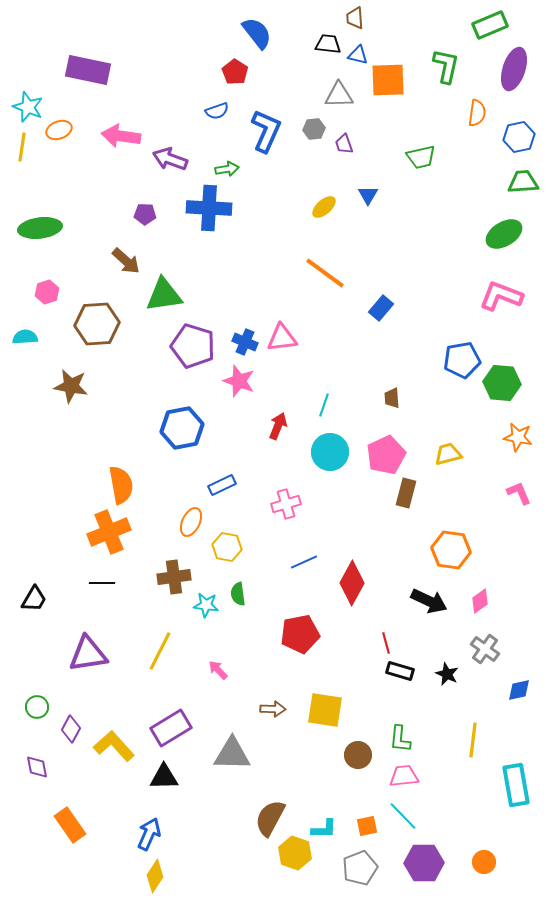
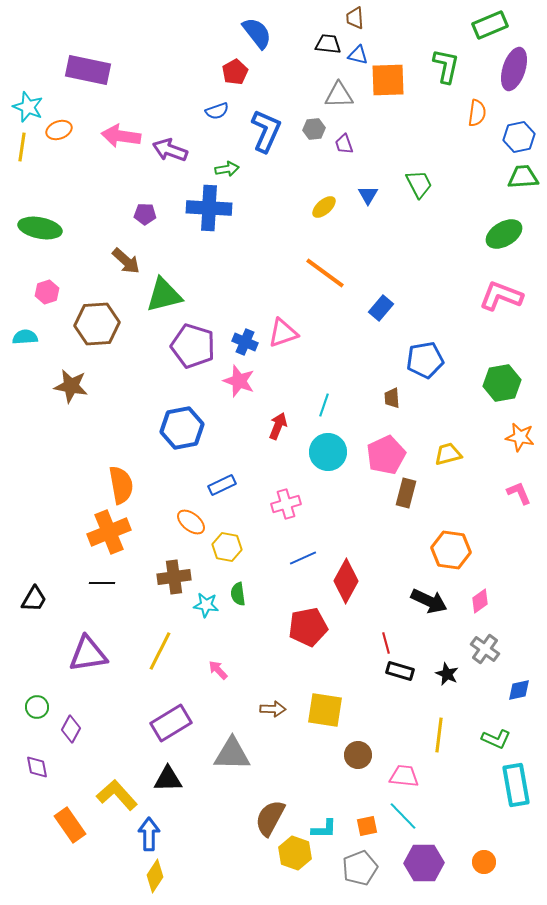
red pentagon at (235, 72): rotated 10 degrees clockwise
green trapezoid at (421, 157): moved 2 px left, 27 px down; rotated 104 degrees counterclockwise
purple arrow at (170, 159): moved 9 px up
green trapezoid at (523, 182): moved 5 px up
green ellipse at (40, 228): rotated 18 degrees clockwise
green triangle at (164, 295): rotated 6 degrees counterclockwise
pink triangle at (282, 338): moved 1 px right, 5 px up; rotated 12 degrees counterclockwise
blue pentagon at (462, 360): moved 37 px left
green hexagon at (502, 383): rotated 15 degrees counterclockwise
orange star at (518, 437): moved 2 px right
cyan circle at (330, 452): moved 2 px left
orange ellipse at (191, 522): rotated 76 degrees counterclockwise
blue line at (304, 562): moved 1 px left, 4 px up
red diamond at (352, 583): moved 6 px left, 2 px up
red pentagon at (300, 634): moved 8 px right, 7 px up
purple rectangle at (171, 728): moved 5 px up
green L-shape at (400, 739): moved 96 px right; rotated 72 degrees counterclockwise
yellow line at (473, 740): moved 34 px left, 5 px up
yellow L-shape at (114, 746): moved 3 px right, 49 px down
pink trapezoid at (404, 776): rotated 12 degrees clockwise
black triangle at (164, 777): moved 4 px right, 2 px down
blue arrow at (149, 834): rotated 24 degrees counterclockwise
